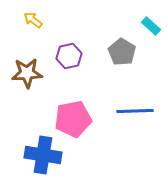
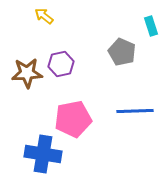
yellow arrow: moved 11 px right, 4 px up
cyan rectangle: rotated 30 degrees clockwise
gray pentagon: rotated 8 degrees counterclockwise
purple hexagon: moved 8 px left, 8 px down
blue cross: moved 1 px up
